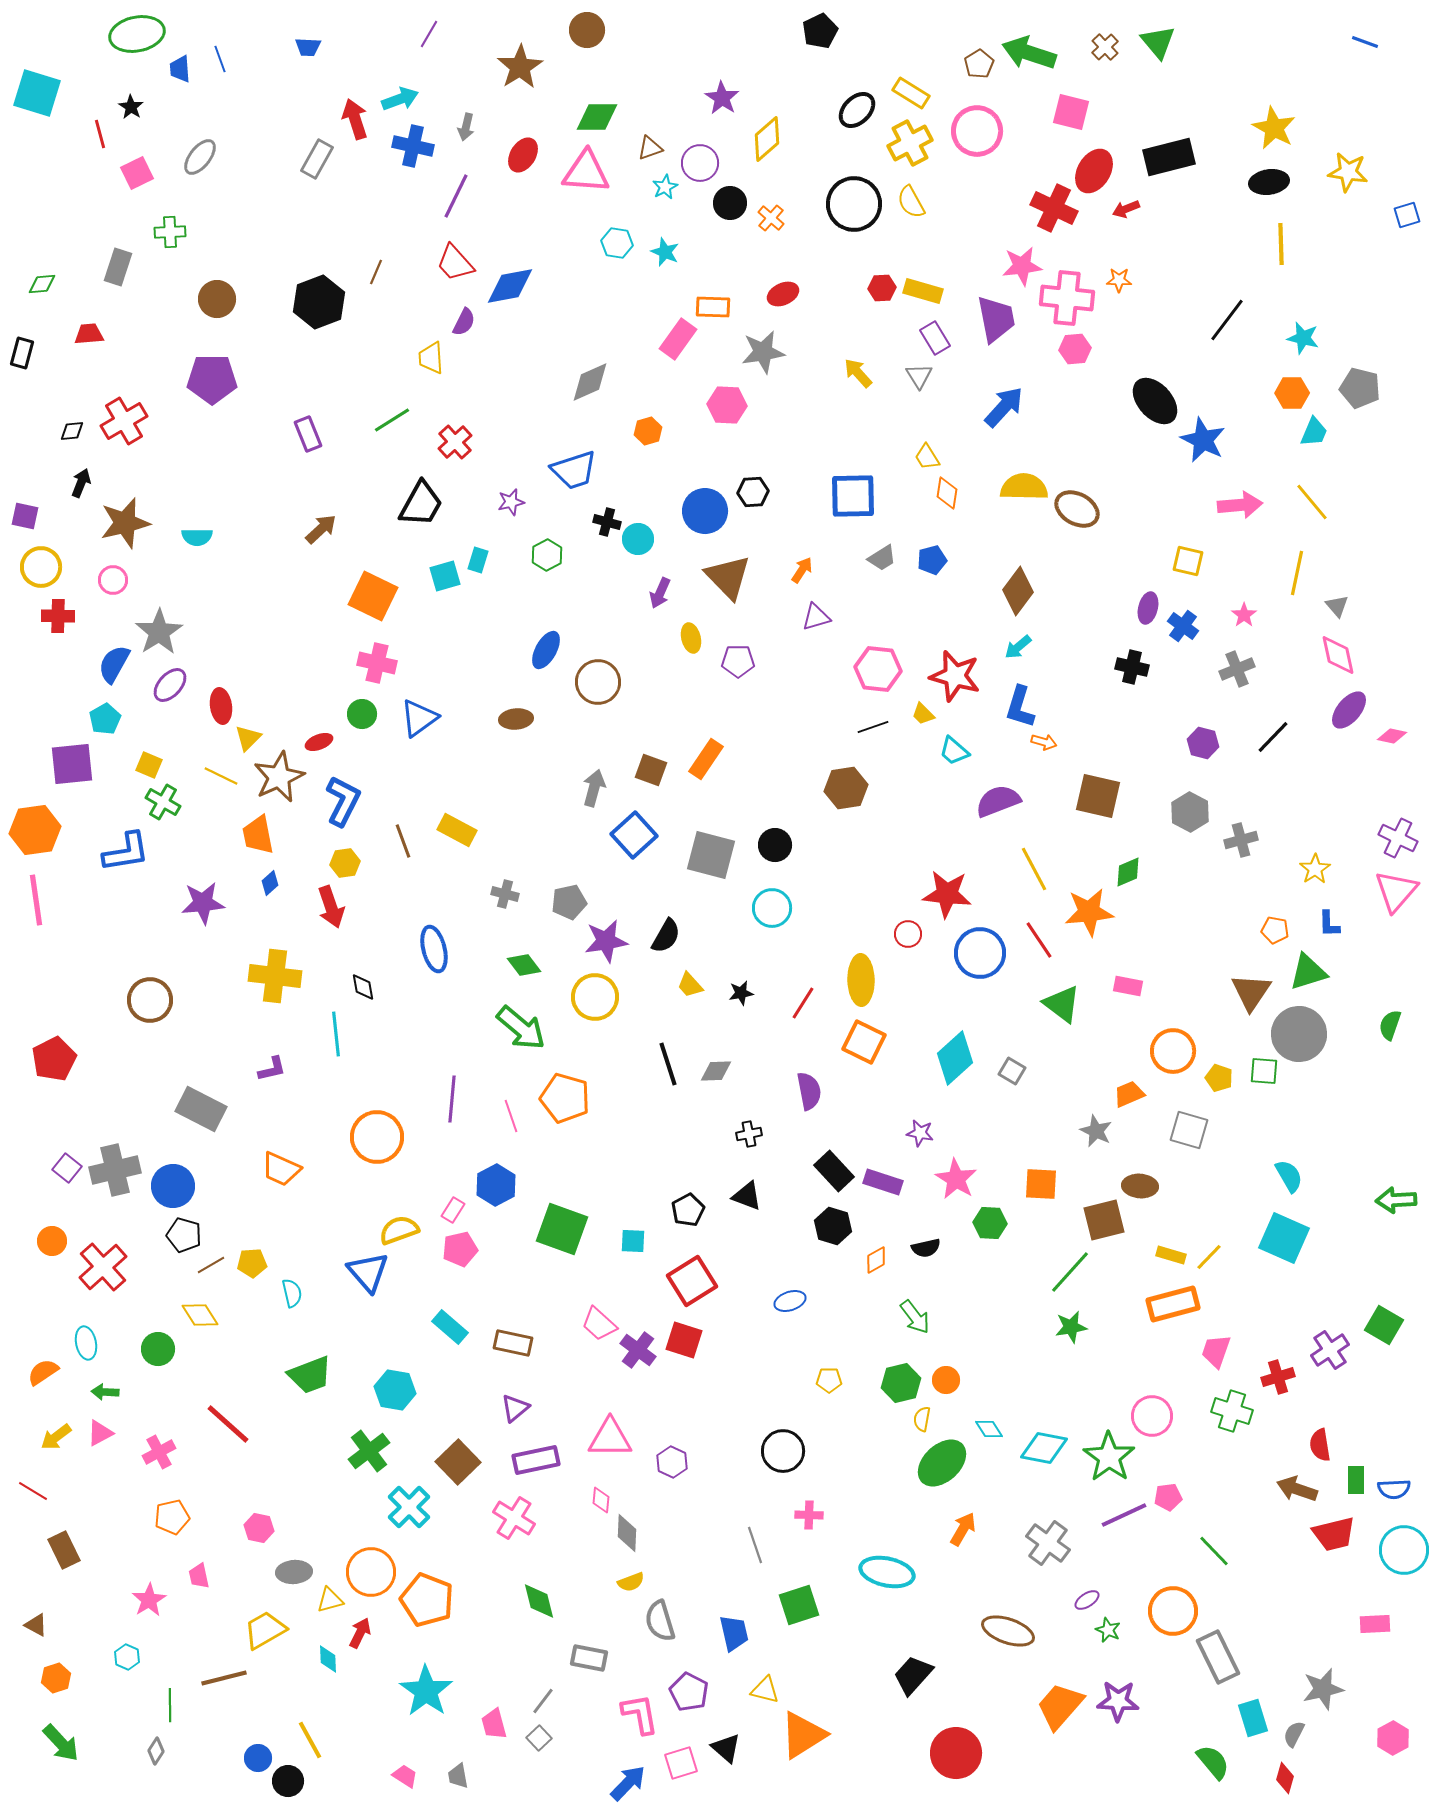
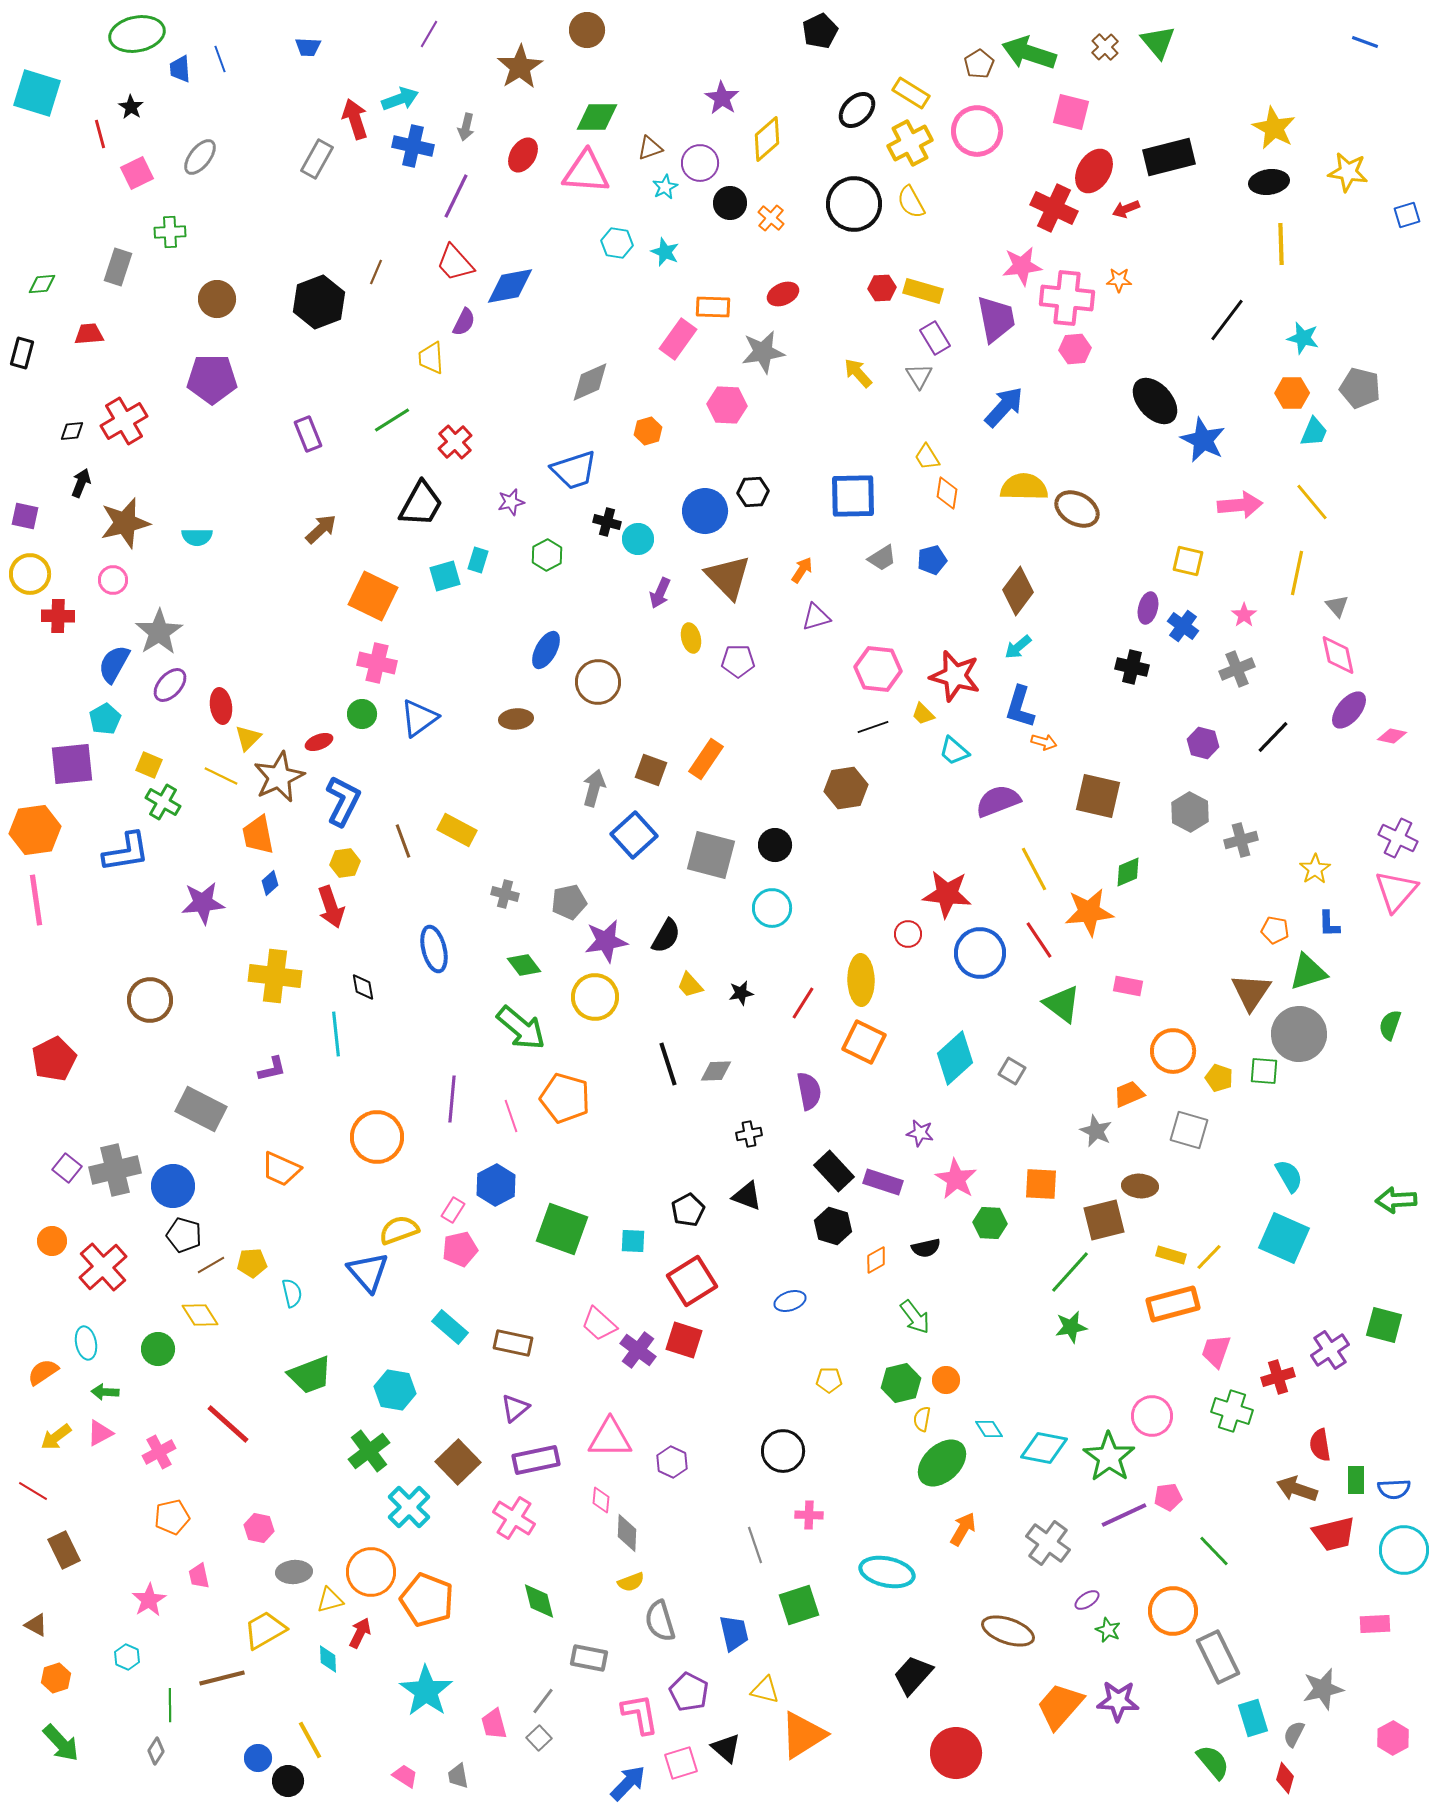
yellow circle at (41, 567): moved 11 px left, 7 px down
green square at (1384, 1325): rotated 15 degrees counterclockwise
brown line at (224, 1678): moved 2 px left
